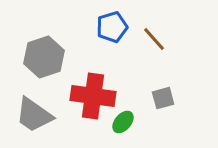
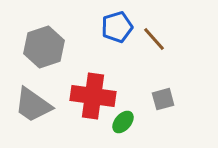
blue pentagon: moved 5 px right
gray hexagon: moved 10 px up
gray square: moved 1 px down
gray trapezoid: moved 1 px left, 10 px up
